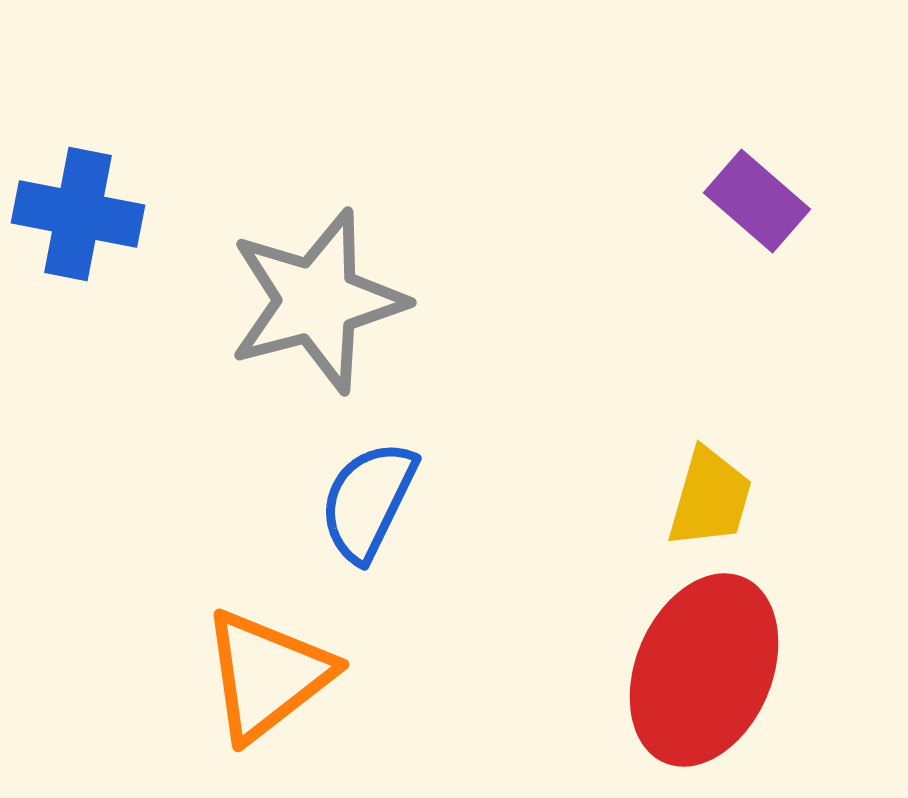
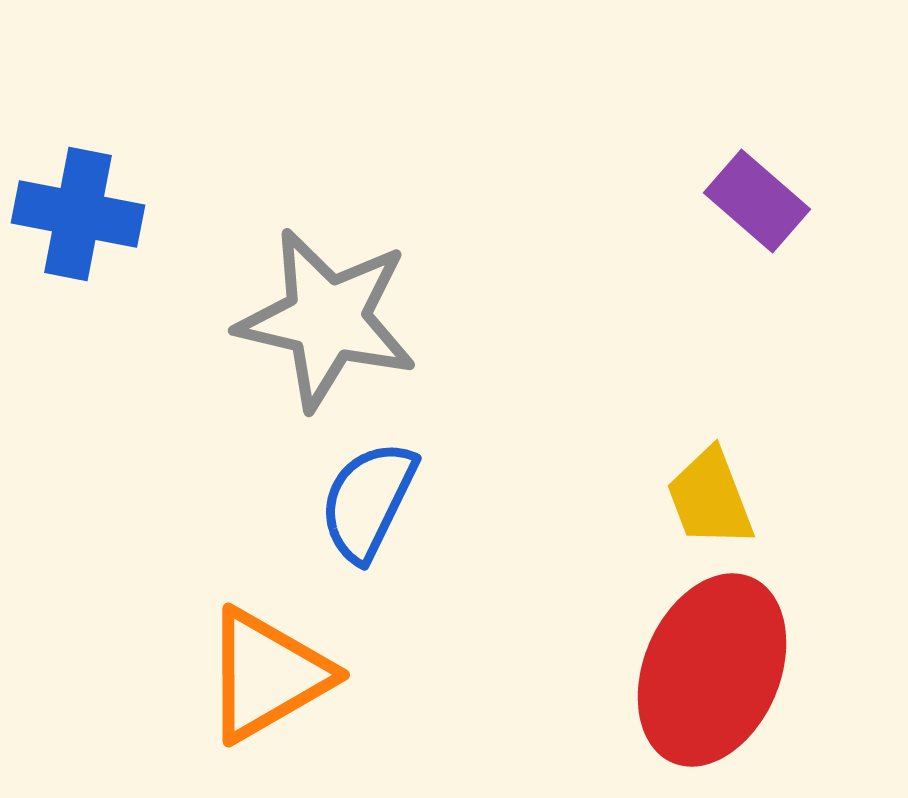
gray star: moved 10 px right, 18 px down; rotated 28 degrees clockwise
yellow trapezoid: rotated 143 degrees clockwise
red ellipse: moved 8 px right
orange triangle: rotated 8 degrees clockwise
